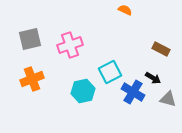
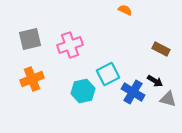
cyan square: moved 2 px left, 2 px down
black arrow: moved 2 px right, 3 px down
